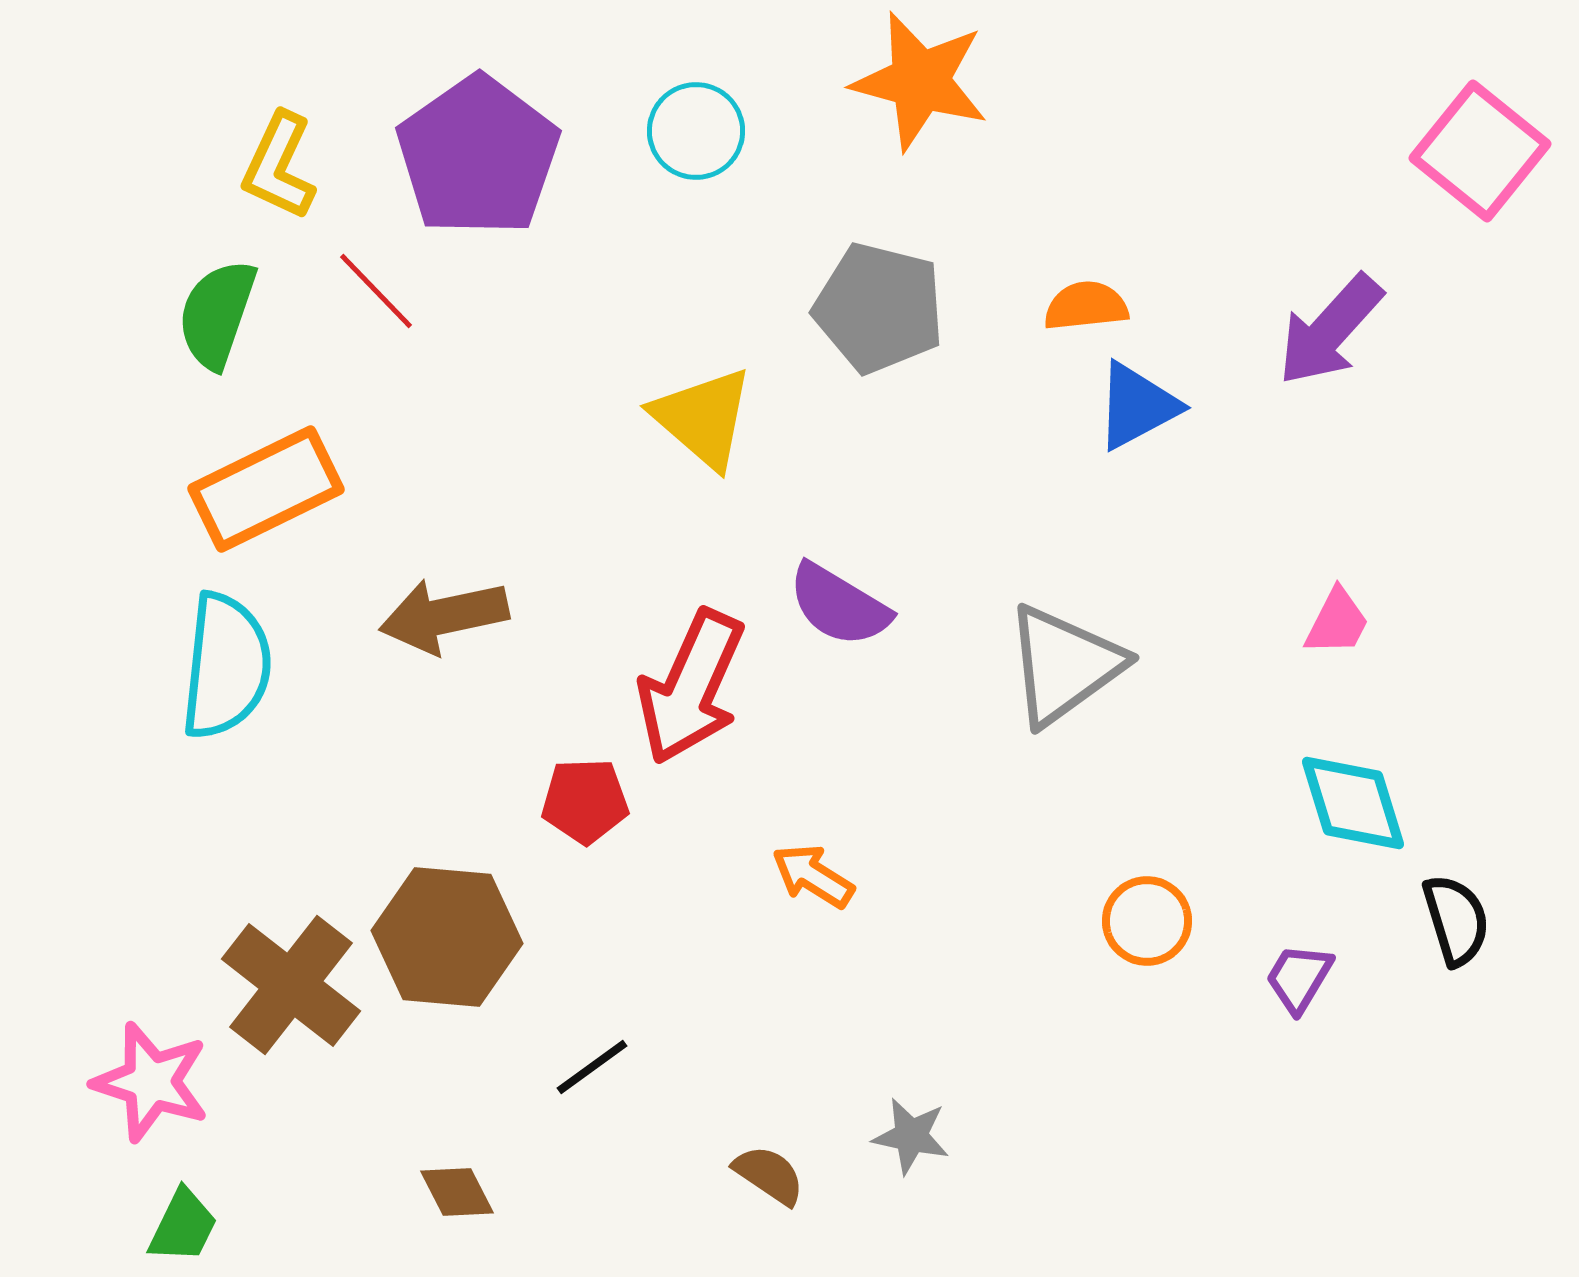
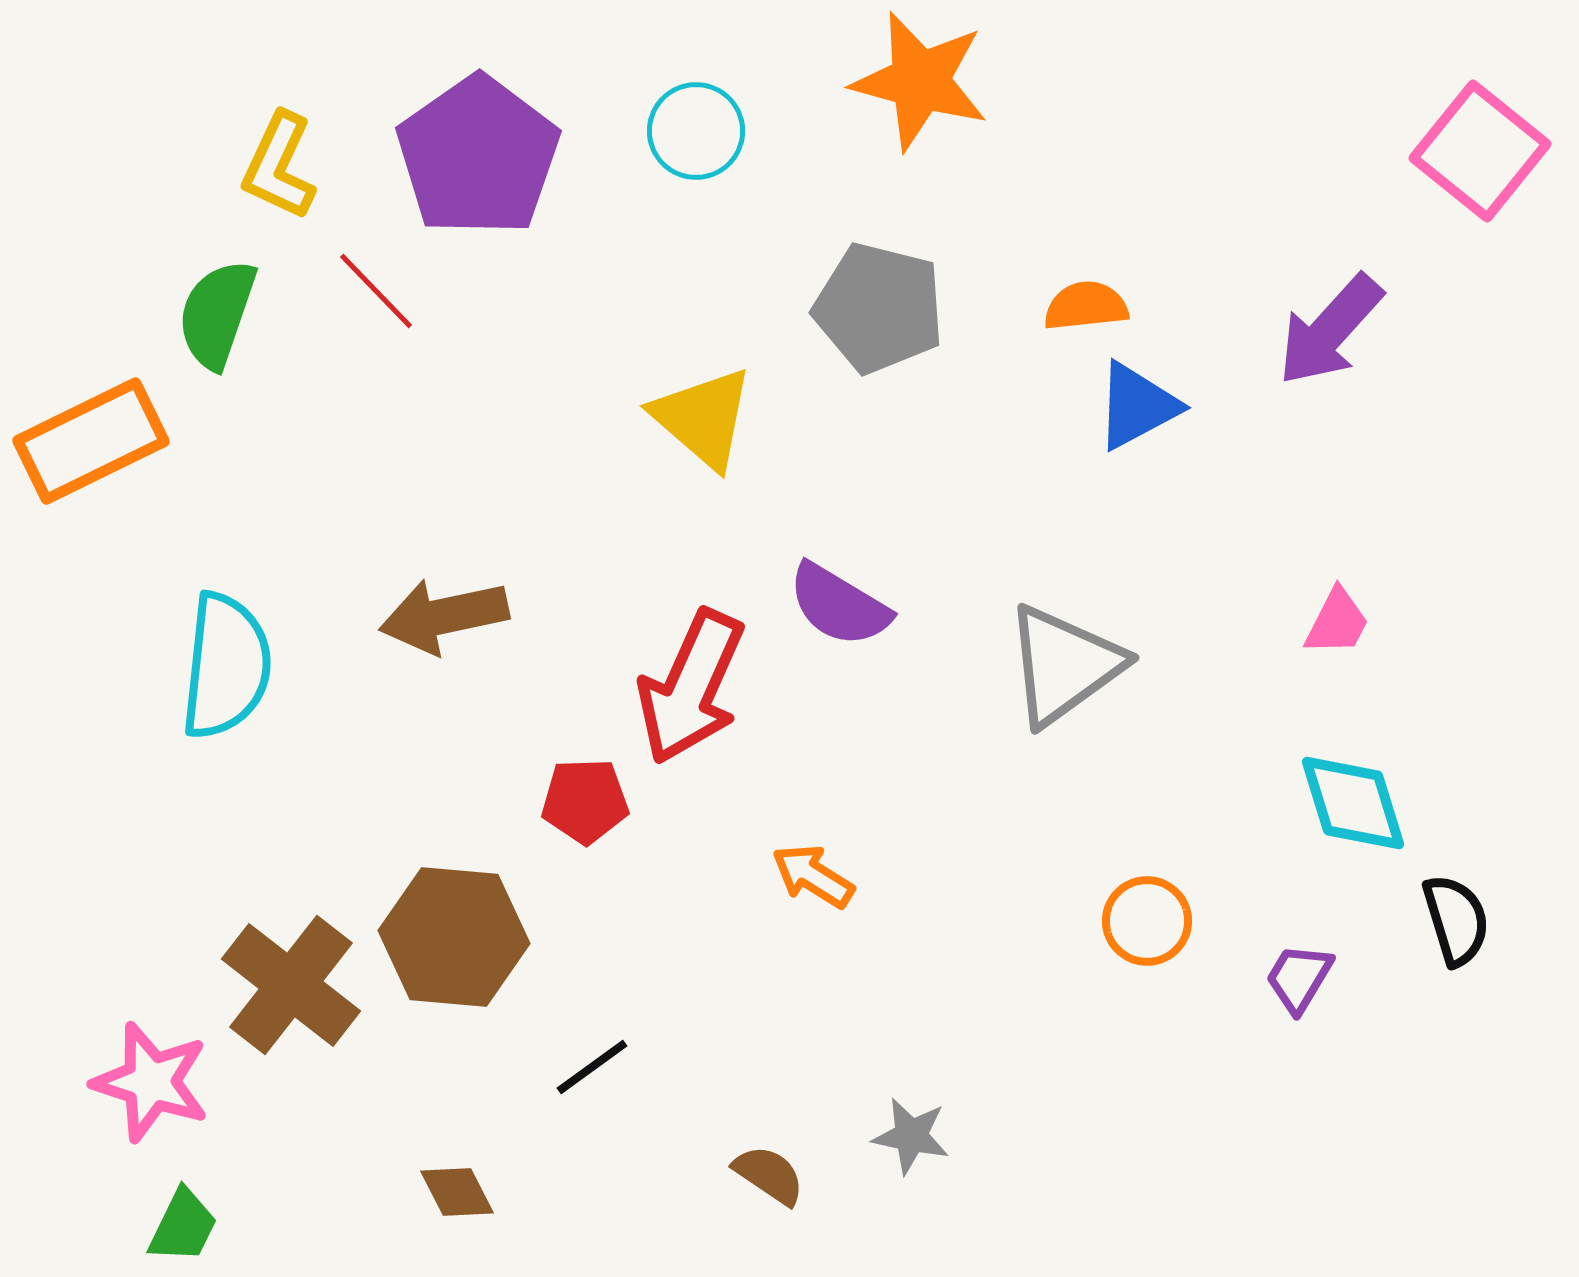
orange rectangle: moved 175 px left, 48 px up
brown hexagon: moved 7 px right
